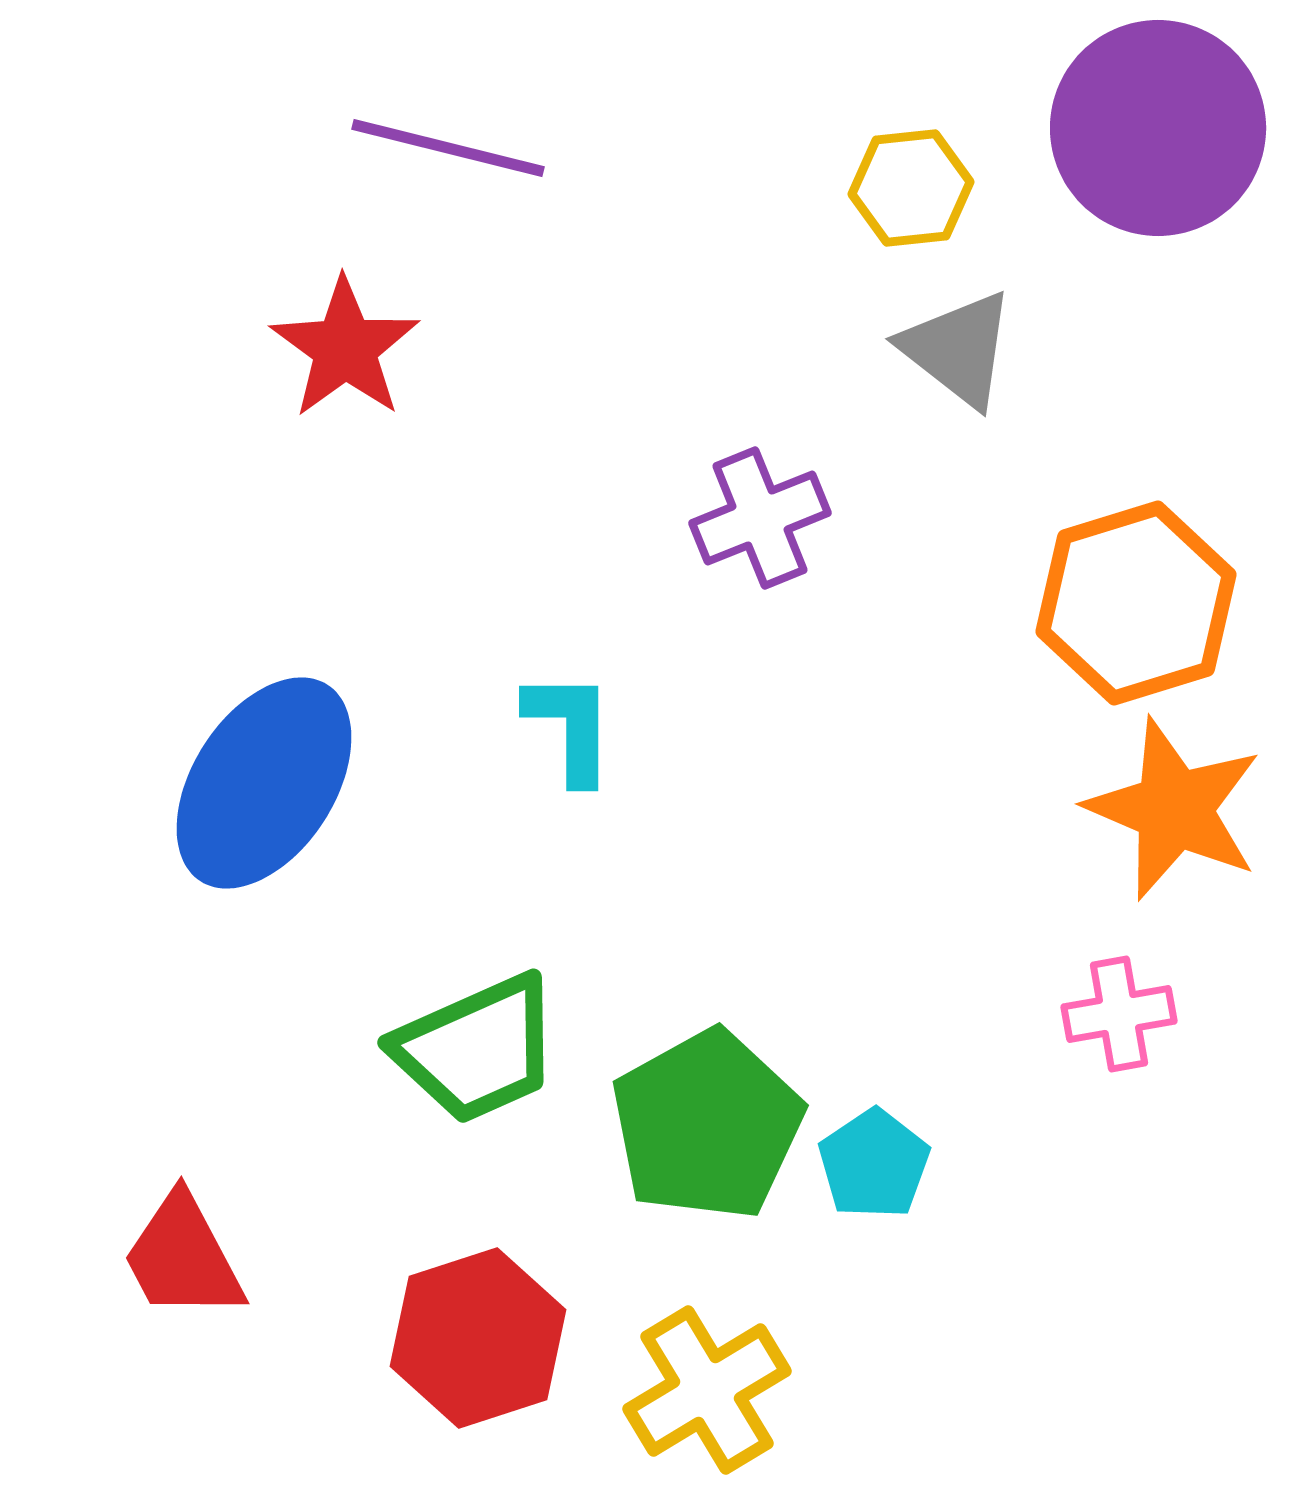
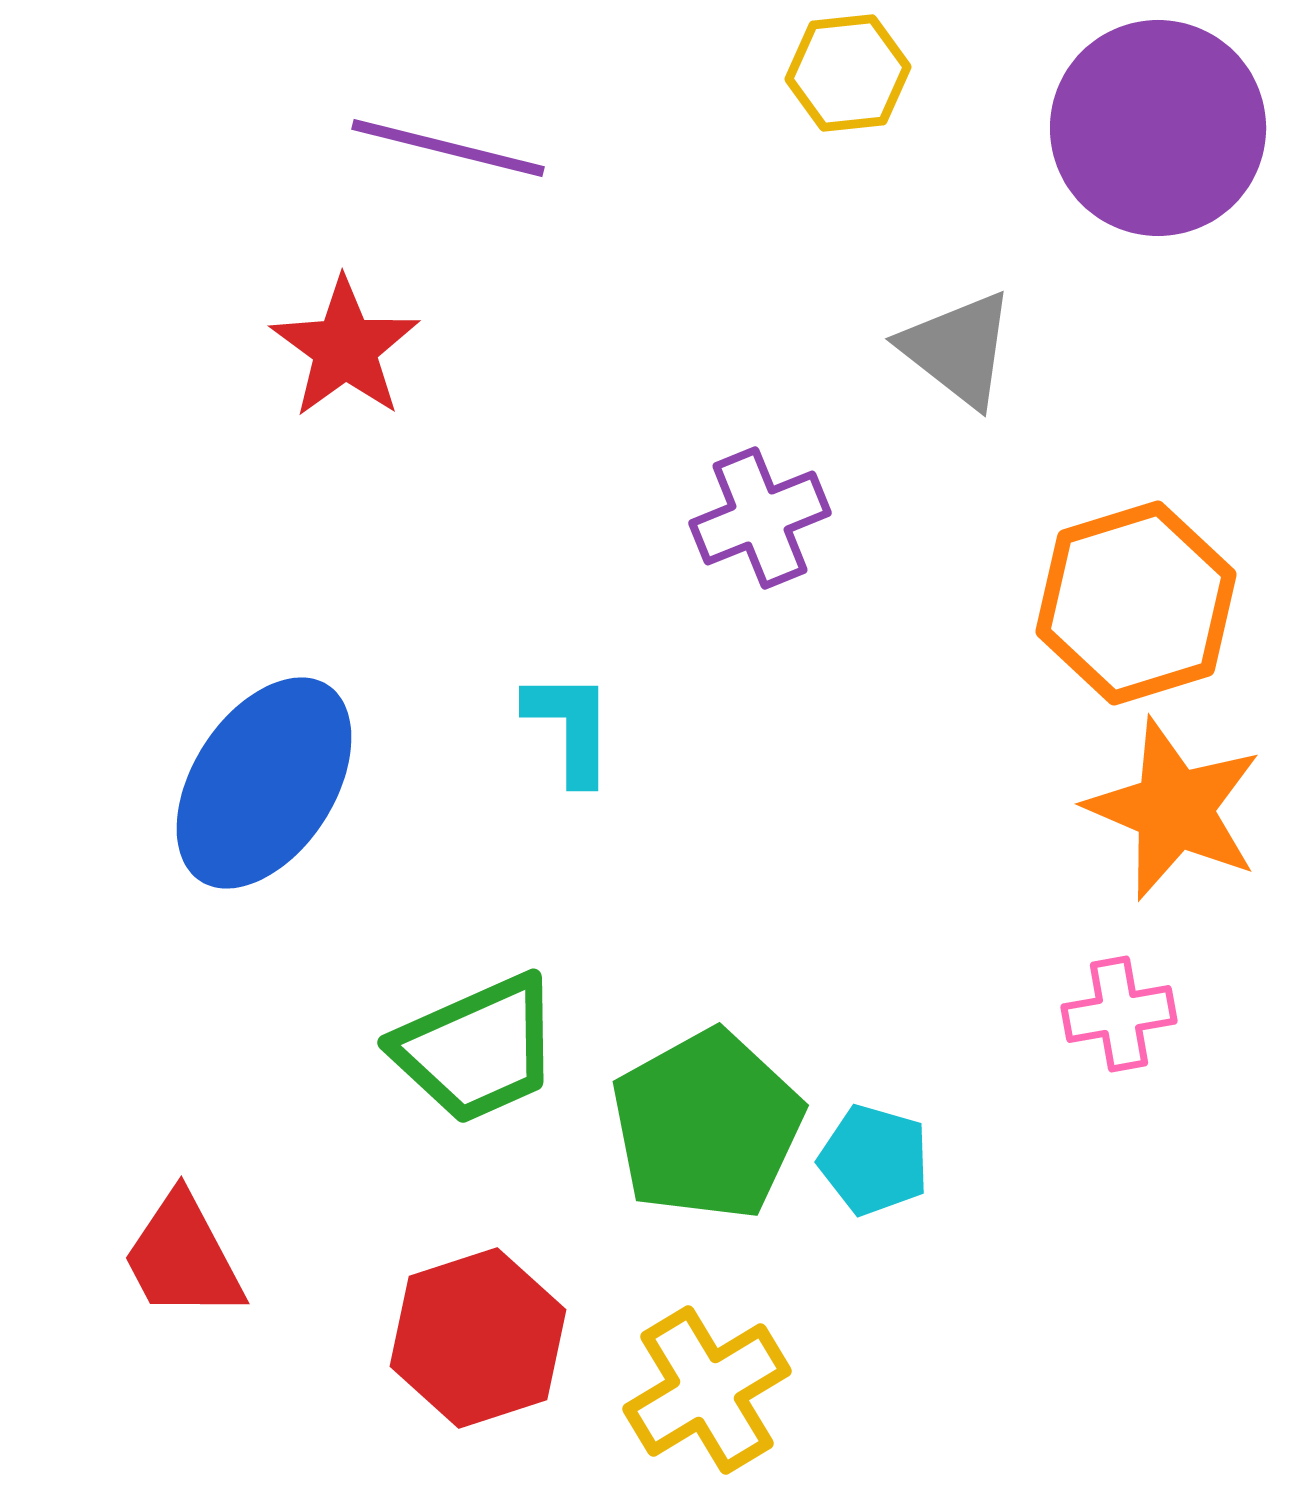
yellow hexagon: moved 63 px left, 115 px up
cyan pentagon: moved 4 px up; rotated 22 degrees counterclockwise
